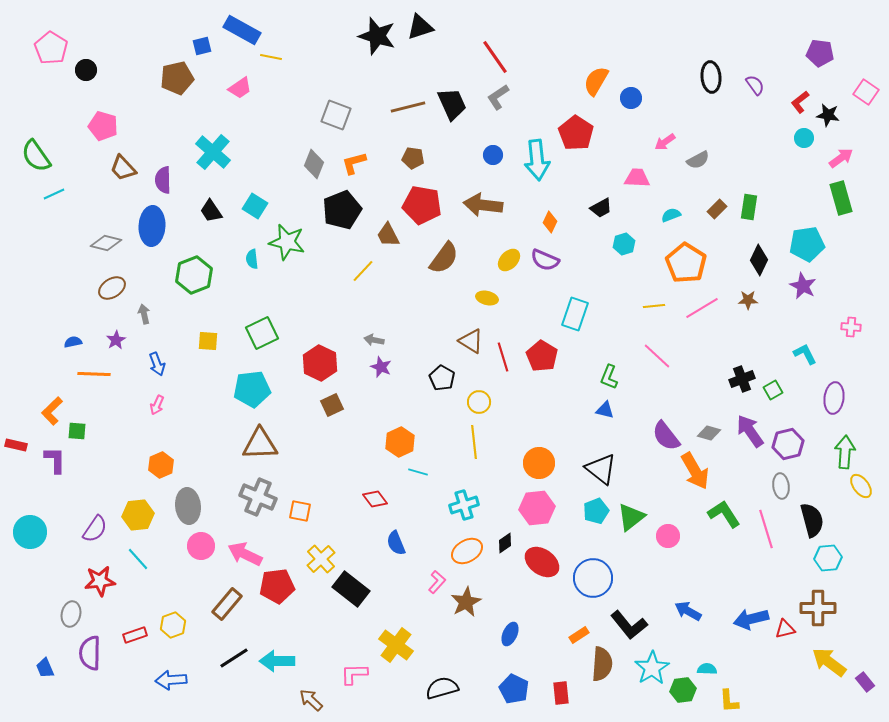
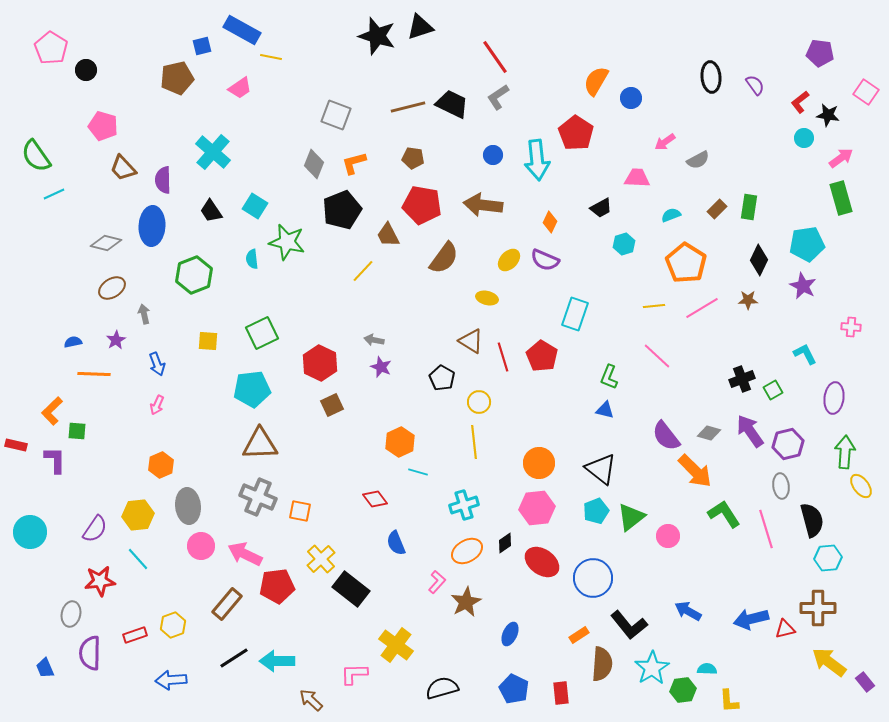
black trapezoid at (452, 104): rotated 40 degrees counterclockwise
orange arrow at (695, 471): rotated 15 degrees counterclockwise
